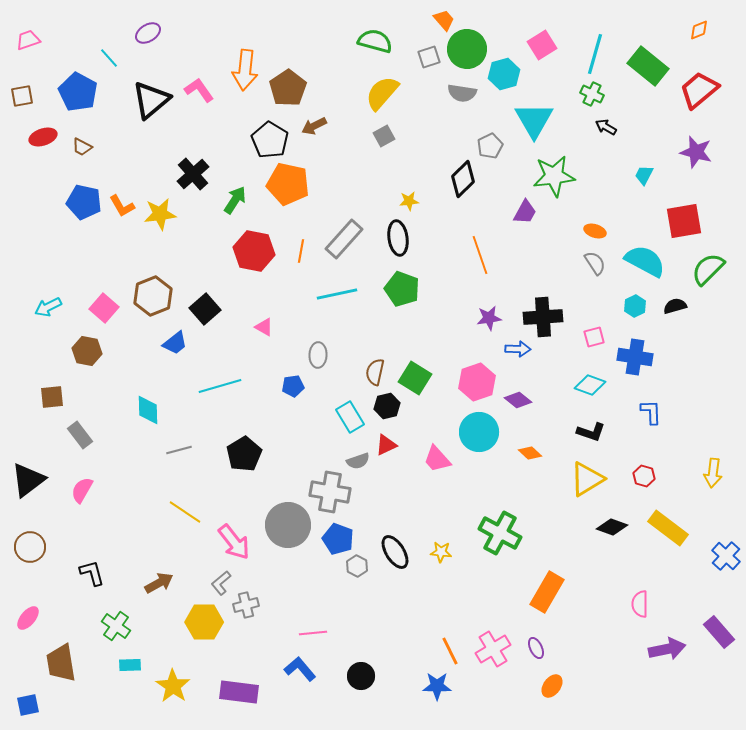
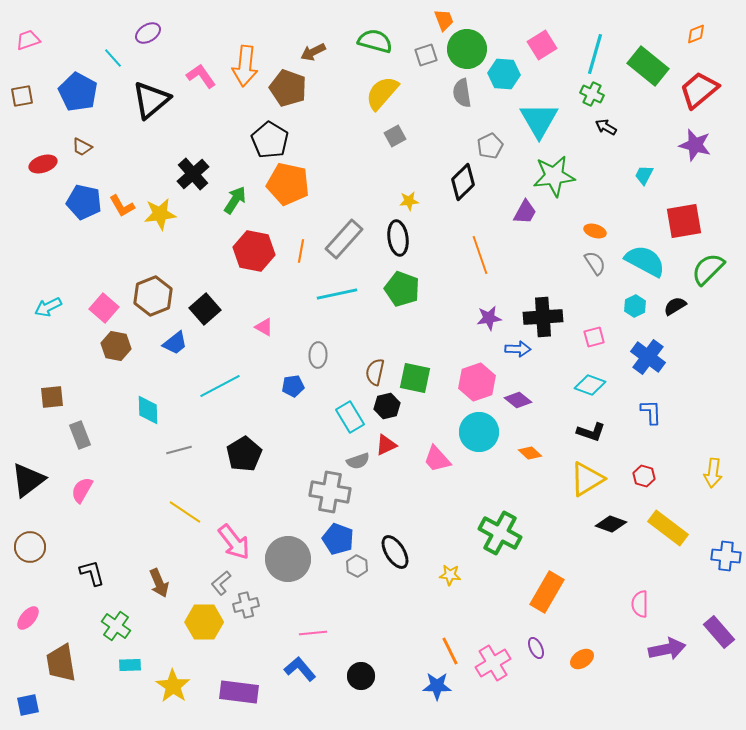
orange trapezoid at (444, 20): rotated 20 degrees clockwise
orange diamond at (699, 30): moved 3 px left, 4 px down
gray square at (429, 57): moved 3 px left, 2 px up
cyan line at (109, 58): moved 4 px right
orange arrow at (245, 70): moved 4 px up
cyan hexagon at (504, 74): rotated 20 degrees clockwise
brown pentagon at (288, 88): rotated 18 degrees counterclockwise
pink L-shape at (199, 90): moved 2 px right, 14 px up
gray semicircle at (462, 93): rotated 72 degrees clockwise
cyan triangle at (534, 120): moved 5 px right
brown arrow at (314, 126): moved 1 px left, 74 px up
gray square at (384, 136): moved 11 px right
red ellipse at (43, 137): moved 27 px down
purple star at (696, 152): moved 1 px left, 7 px up
black diamond at (463, 179): moved 3 px down
black semicircle at (675, 306): rotated 15 degrees counterclockwise
brown hexagon at (87, 351): moved 29 px right, 5 px up
blue cross at (635, 357): moved 13 px right; rotated 28 degrees clockwise
green square at (415, 378): rotated 20 degrees counterclockwise
cyan line at (220, 386): rotated 12 degrees counterclockwise
gray rectangle at (80, 435): rotated 16 degrees clockwise
gray circle at (288, 525): moved 34 px down
black diamond at (612, 527): moved 1 px left, 3 px up
yellow star at (441, 552): moved 9 px right, 23 px down
blue cross at (726, 556): rotated 36 degrees counterclockwise
brown arrow at (159, 583): rotated 96 degrees clockwise
pink cross at (493, 649): moved 14 px down
orange ellipse at (552, 686): moved 30 px right, 27 px up; rotated 20 degrees clockwise
